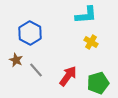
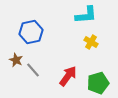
blue hexagon: moved 1 px right, 1 px up; rotated 20 degrees clockwise
gray line: moved 3 px left
